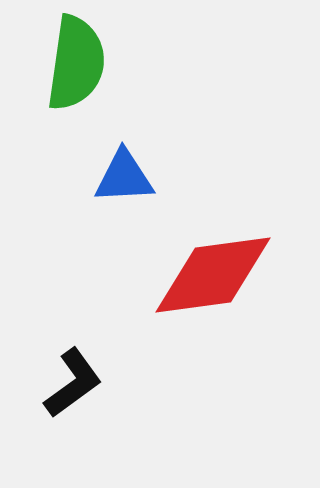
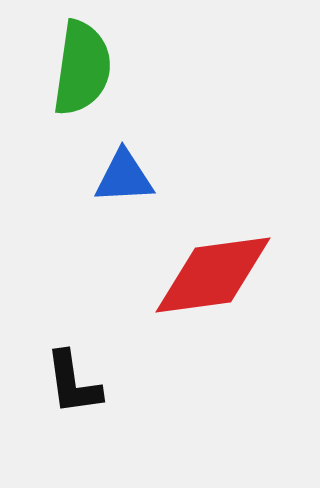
green semicircle: moved 6 px right, 5 px down
black L-shape: rotated 118 degrees clockwise
